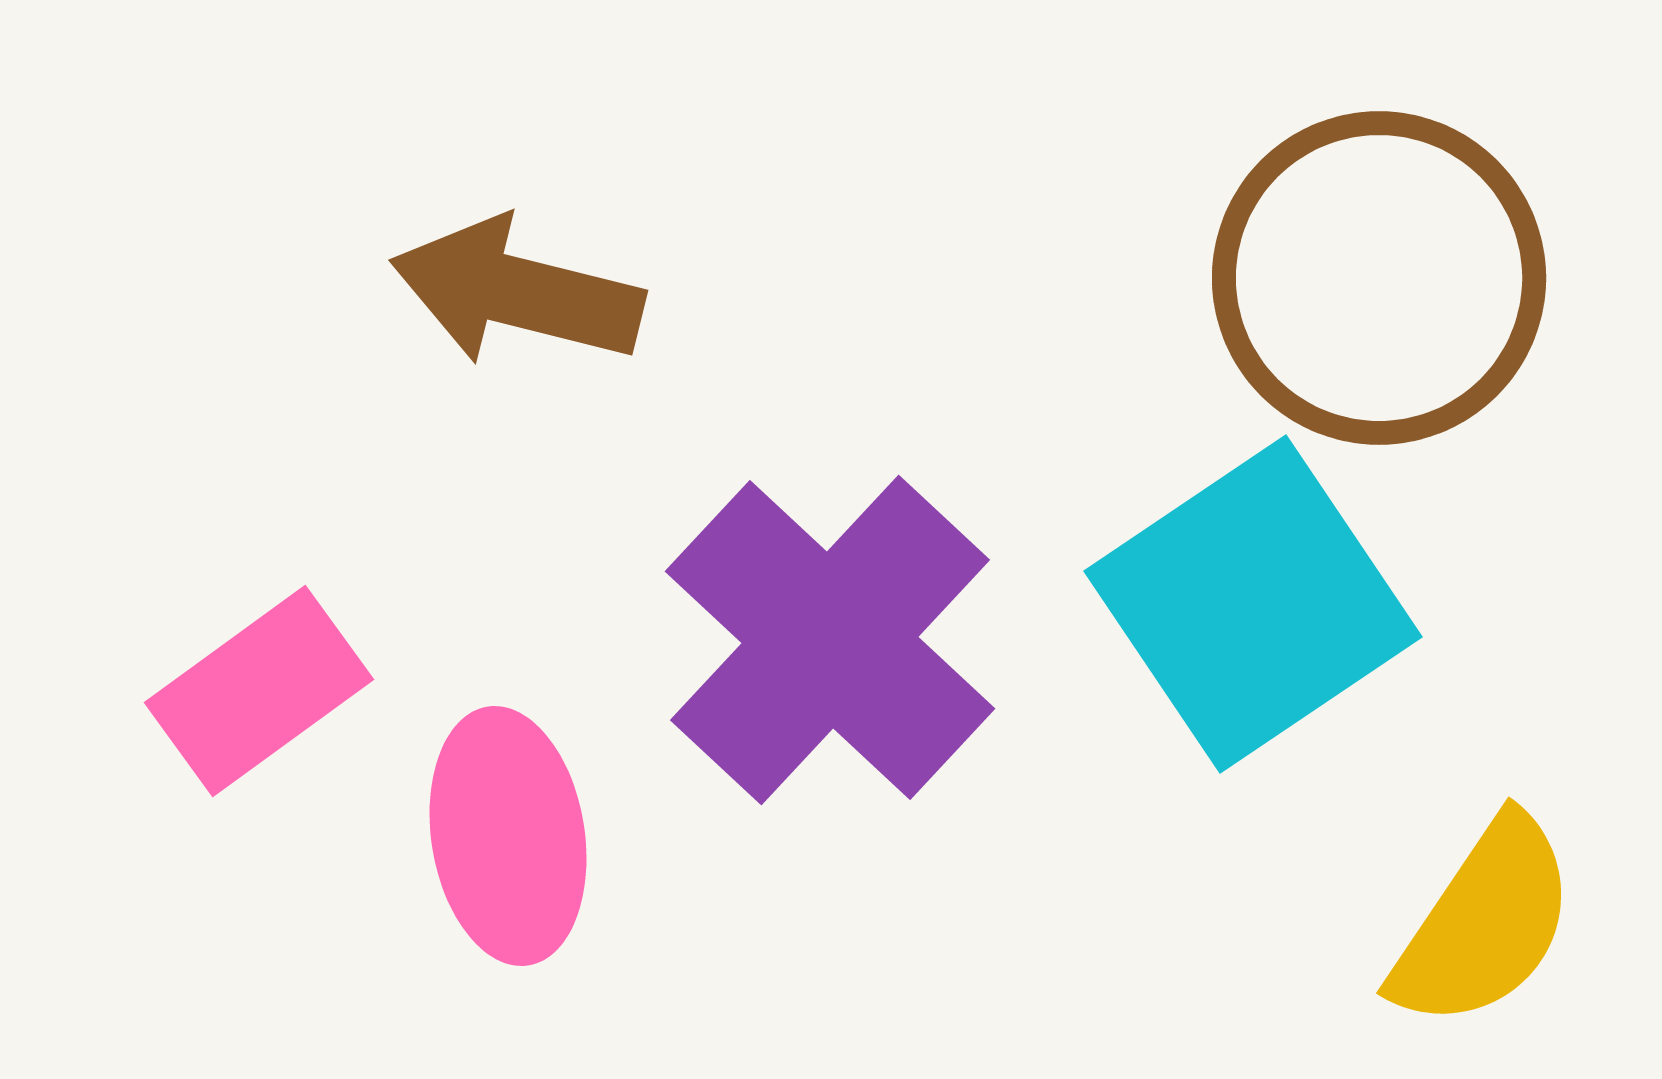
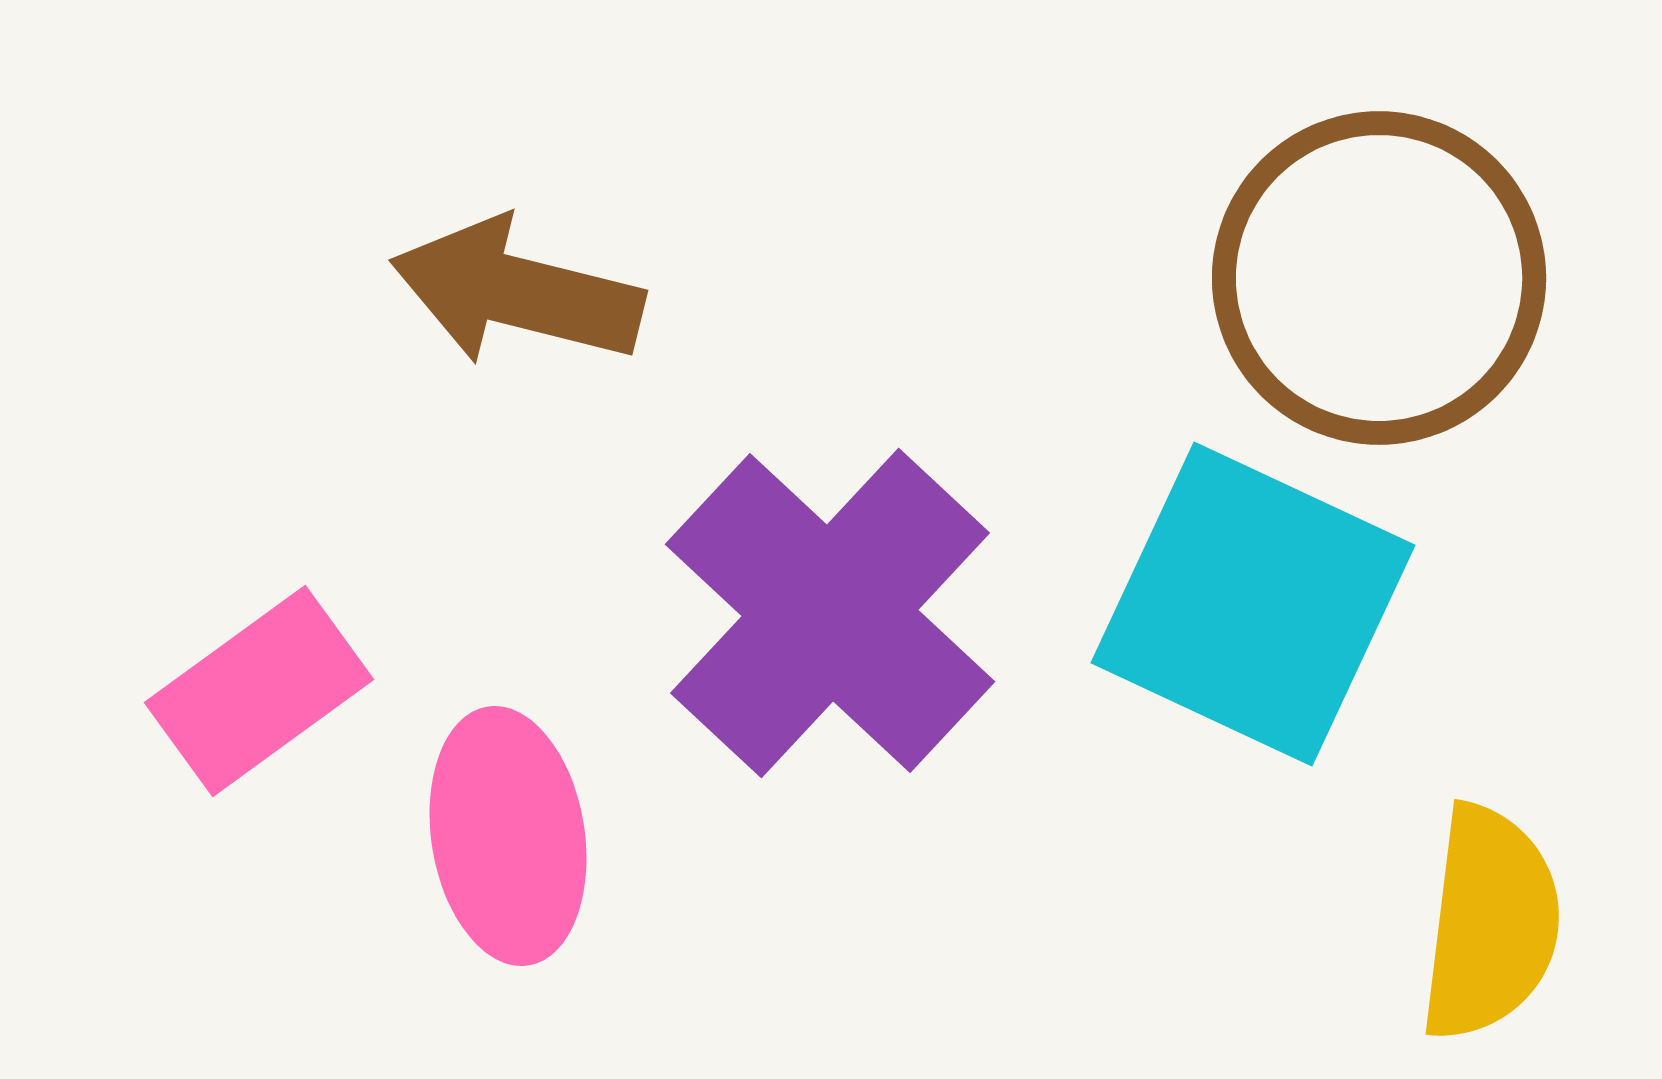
cyan square: rotated 31 degrees counterclockwise
purple cross: moved 27 px up
yellow semicircle: moved 6 px right; rotated 27 degrees counterclockwise
